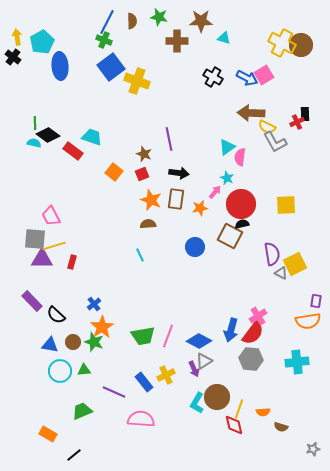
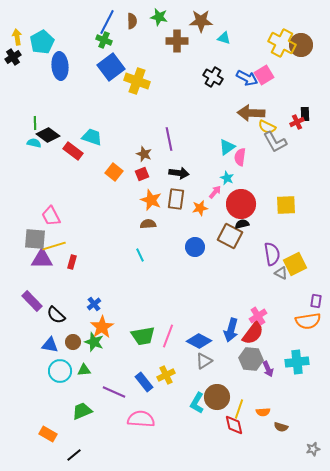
black cross at (13, 57): rotated 21 degrees clockwise
purple arrow at (194, 369): moved 74 px right
